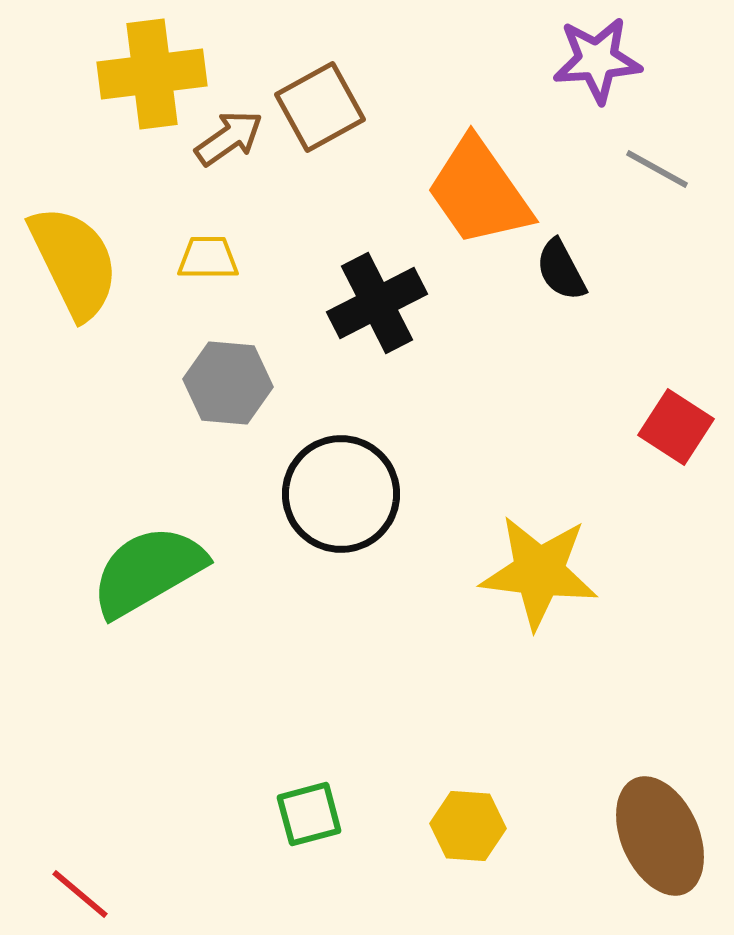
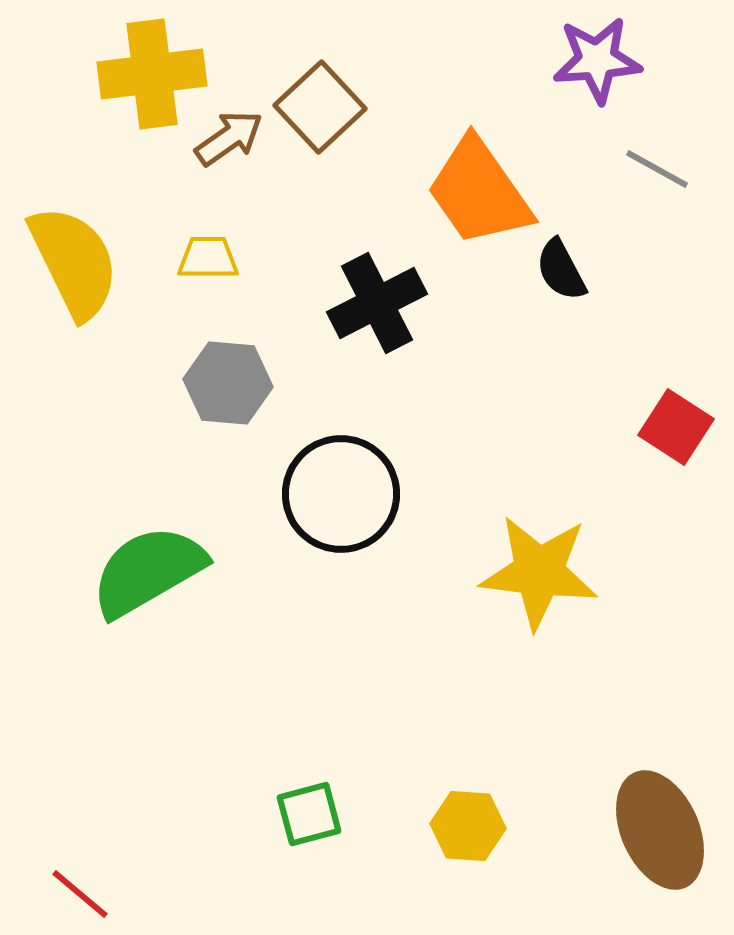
brown square: rotated 14 degrees counterclockwise
brown ellipse: moved 6 px up
